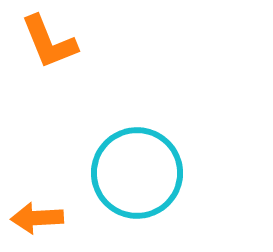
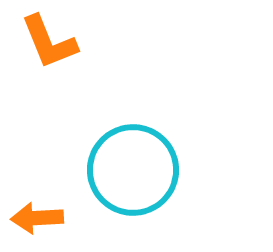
cyan circle: moved 4 px left, 3 px up
